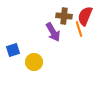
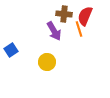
brown cross: moved 2 px up
purple arrow: moved 1 px right, 1 px up
blue square: moved 2 px left; rotated 16 degrees counterclockwise
yellow circle: moved 13 px right
